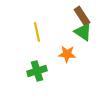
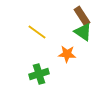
yellow line: rotated 42 degrees counterclockwise
green cross: moved 2 px right, 3 px down
